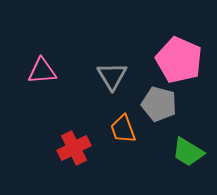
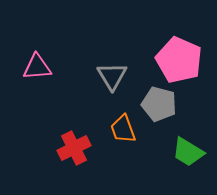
pink triangle: moved 5 px left, 4 px up
